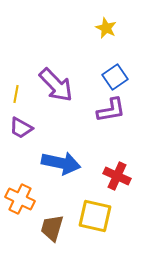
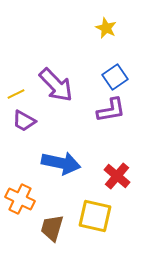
yellow line: rotated 54 degrees clockwise
purple trapezoid: moved 3 px right, 7 px up
red cross: rotated 16 degrees clockwise
